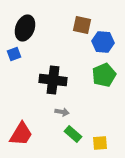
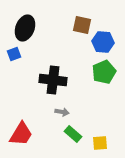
green pentagon: moved 3 px up
